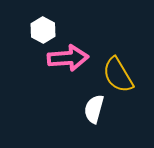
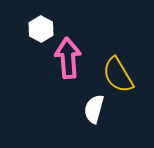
white hexagon: moved 2 px left, 1 px up
pink arrow: rotated 90 degrees counterclockwise
